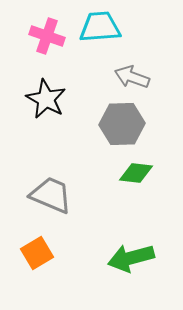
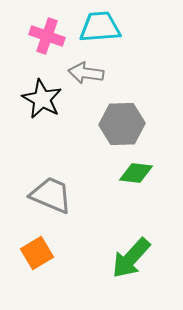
gray arrow: moved 46 px left, 4 px up; rotated 12 degrees counterclockwise
black star: moved 4 px left
green arrow: rotated 33 degrees counterclockwise
